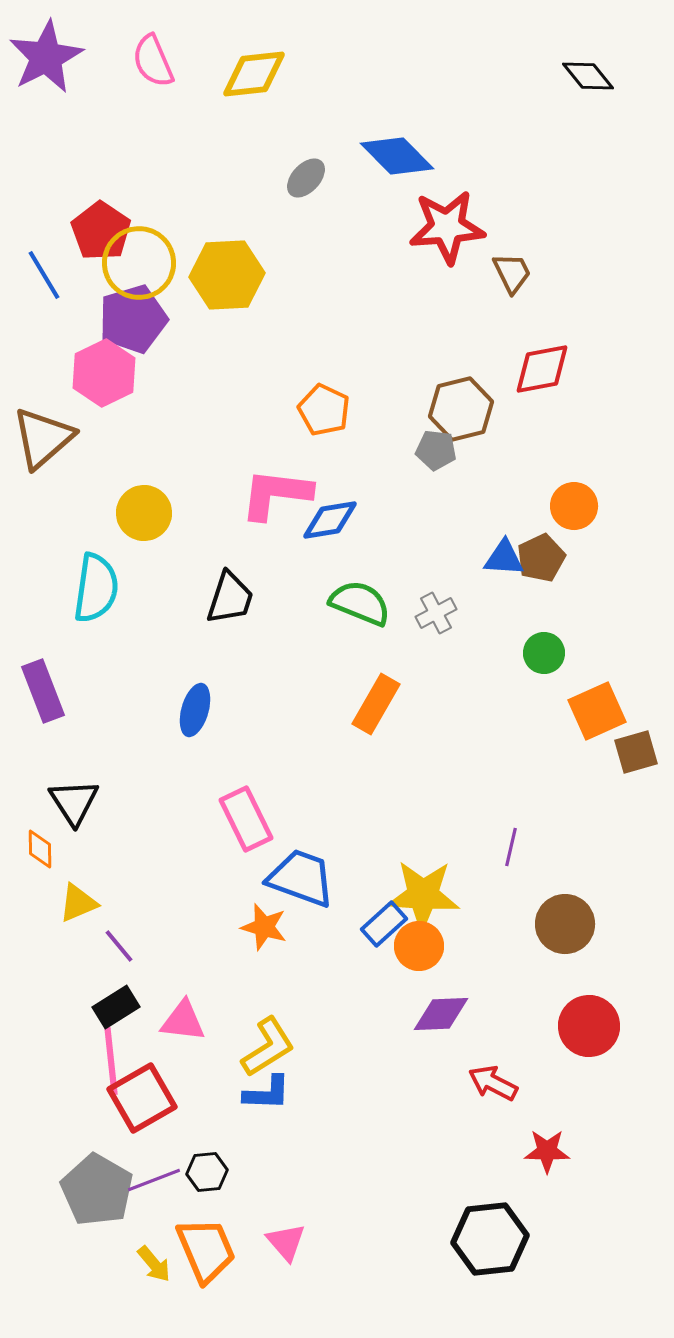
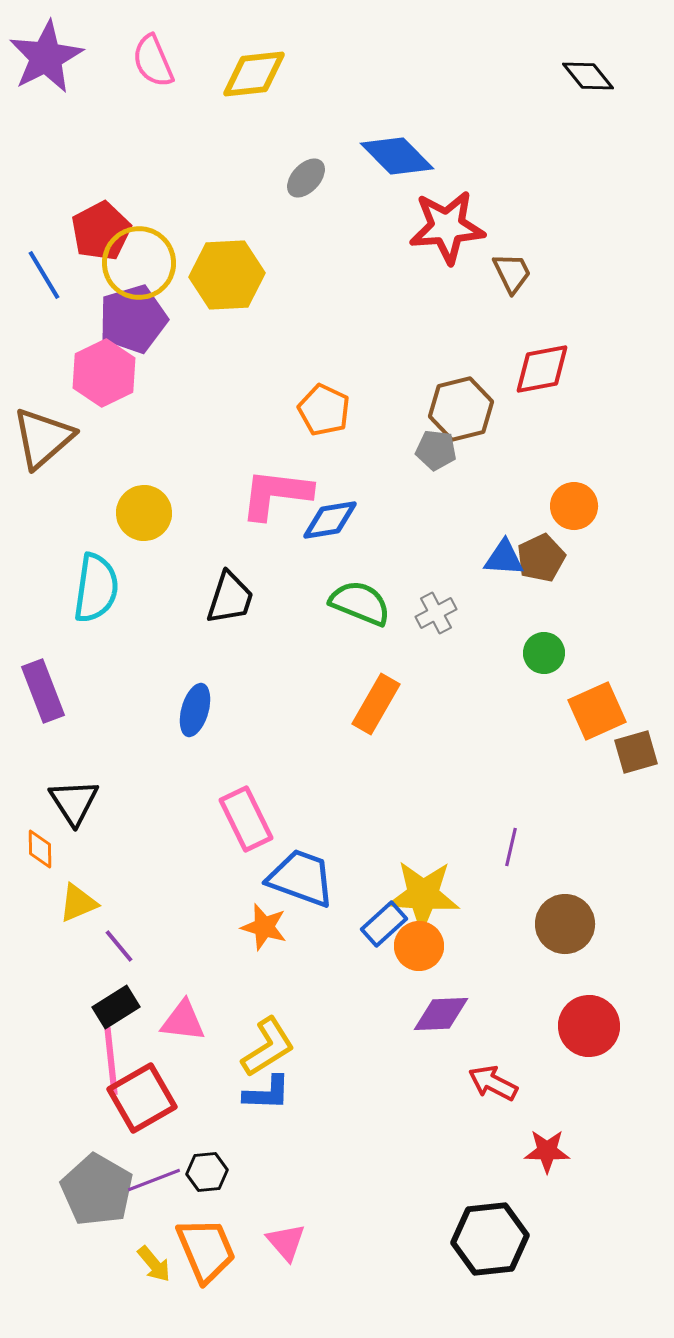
red pentagon at (101, 231): rotated 10 degrees clockwise
